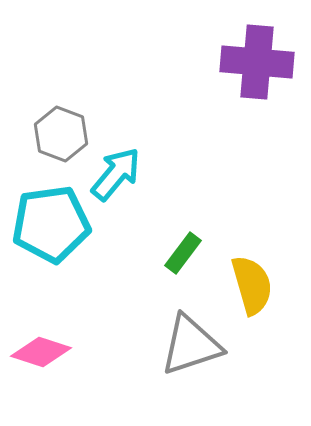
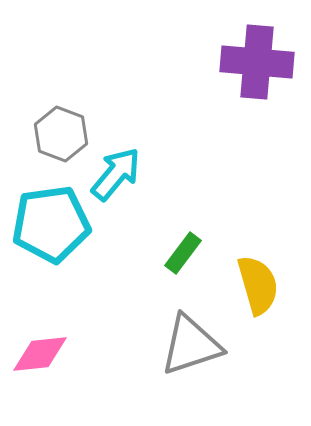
yellow semicircle: moved 6 px right
pink diamond: moved 1 px left, 2 px down; rotated 24 degrees counterclockwise
